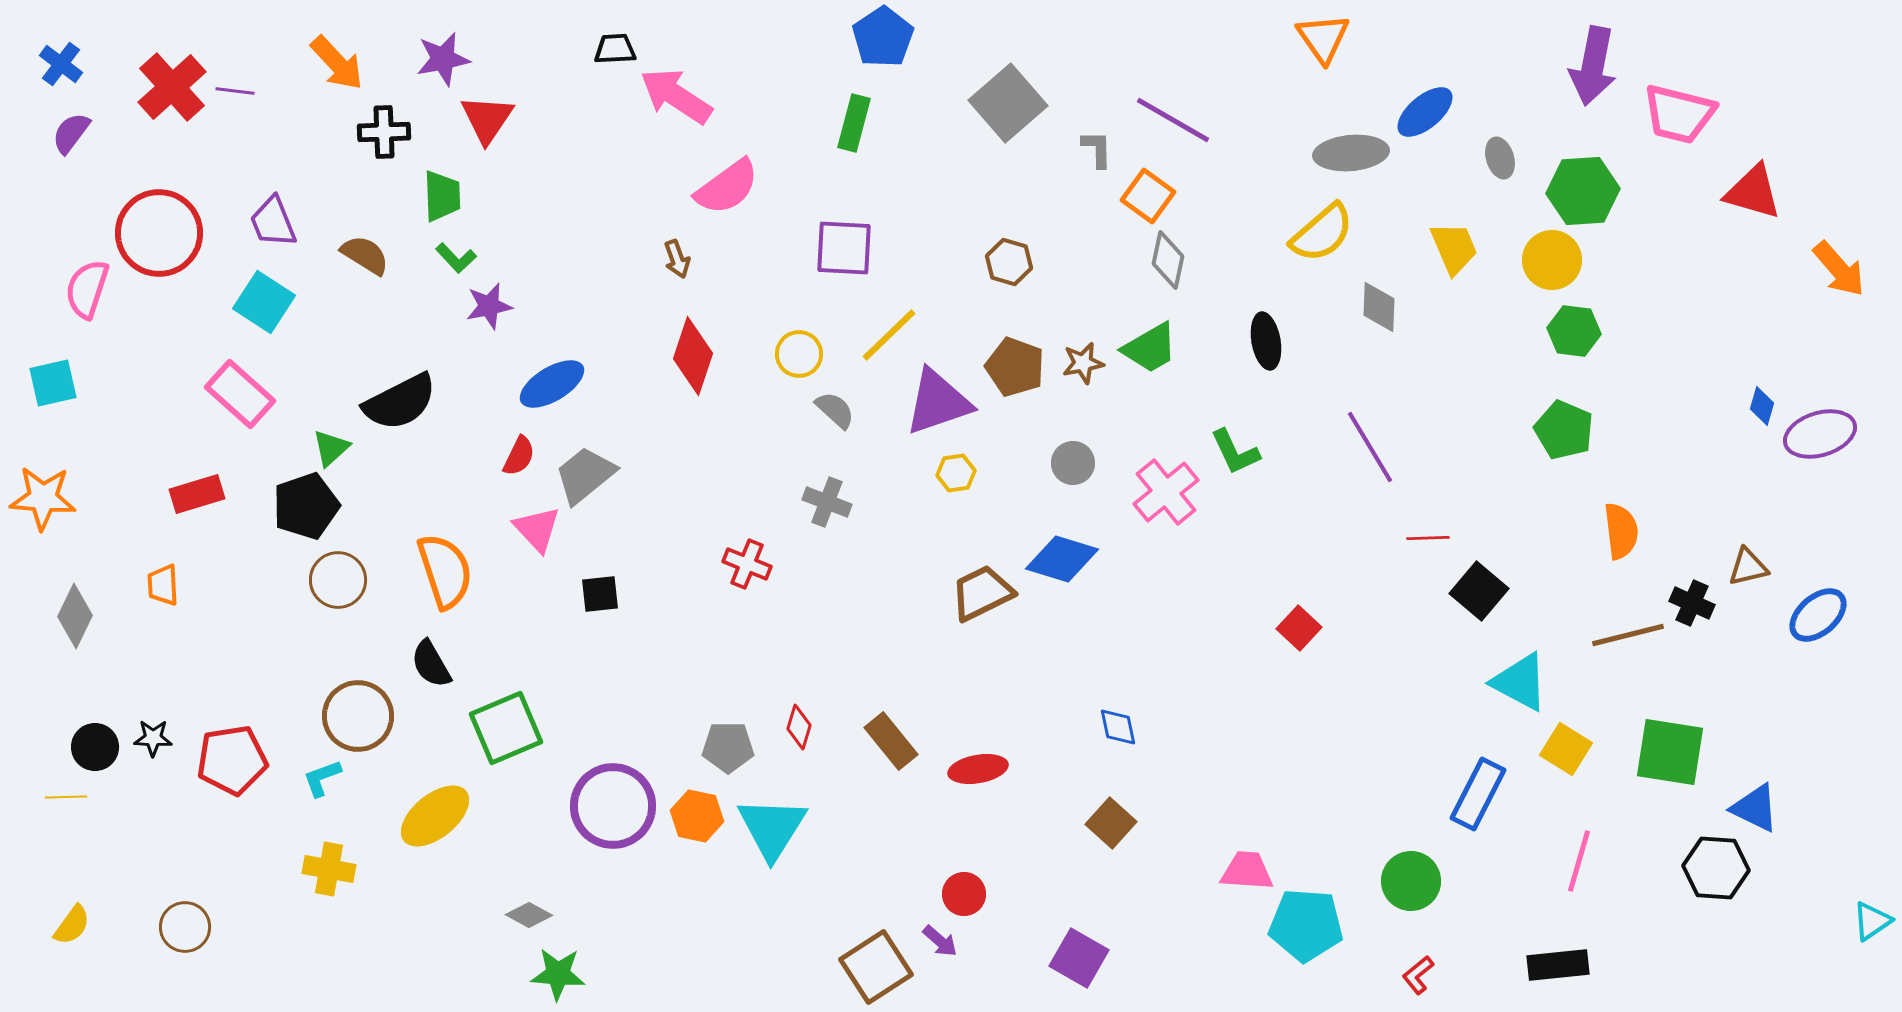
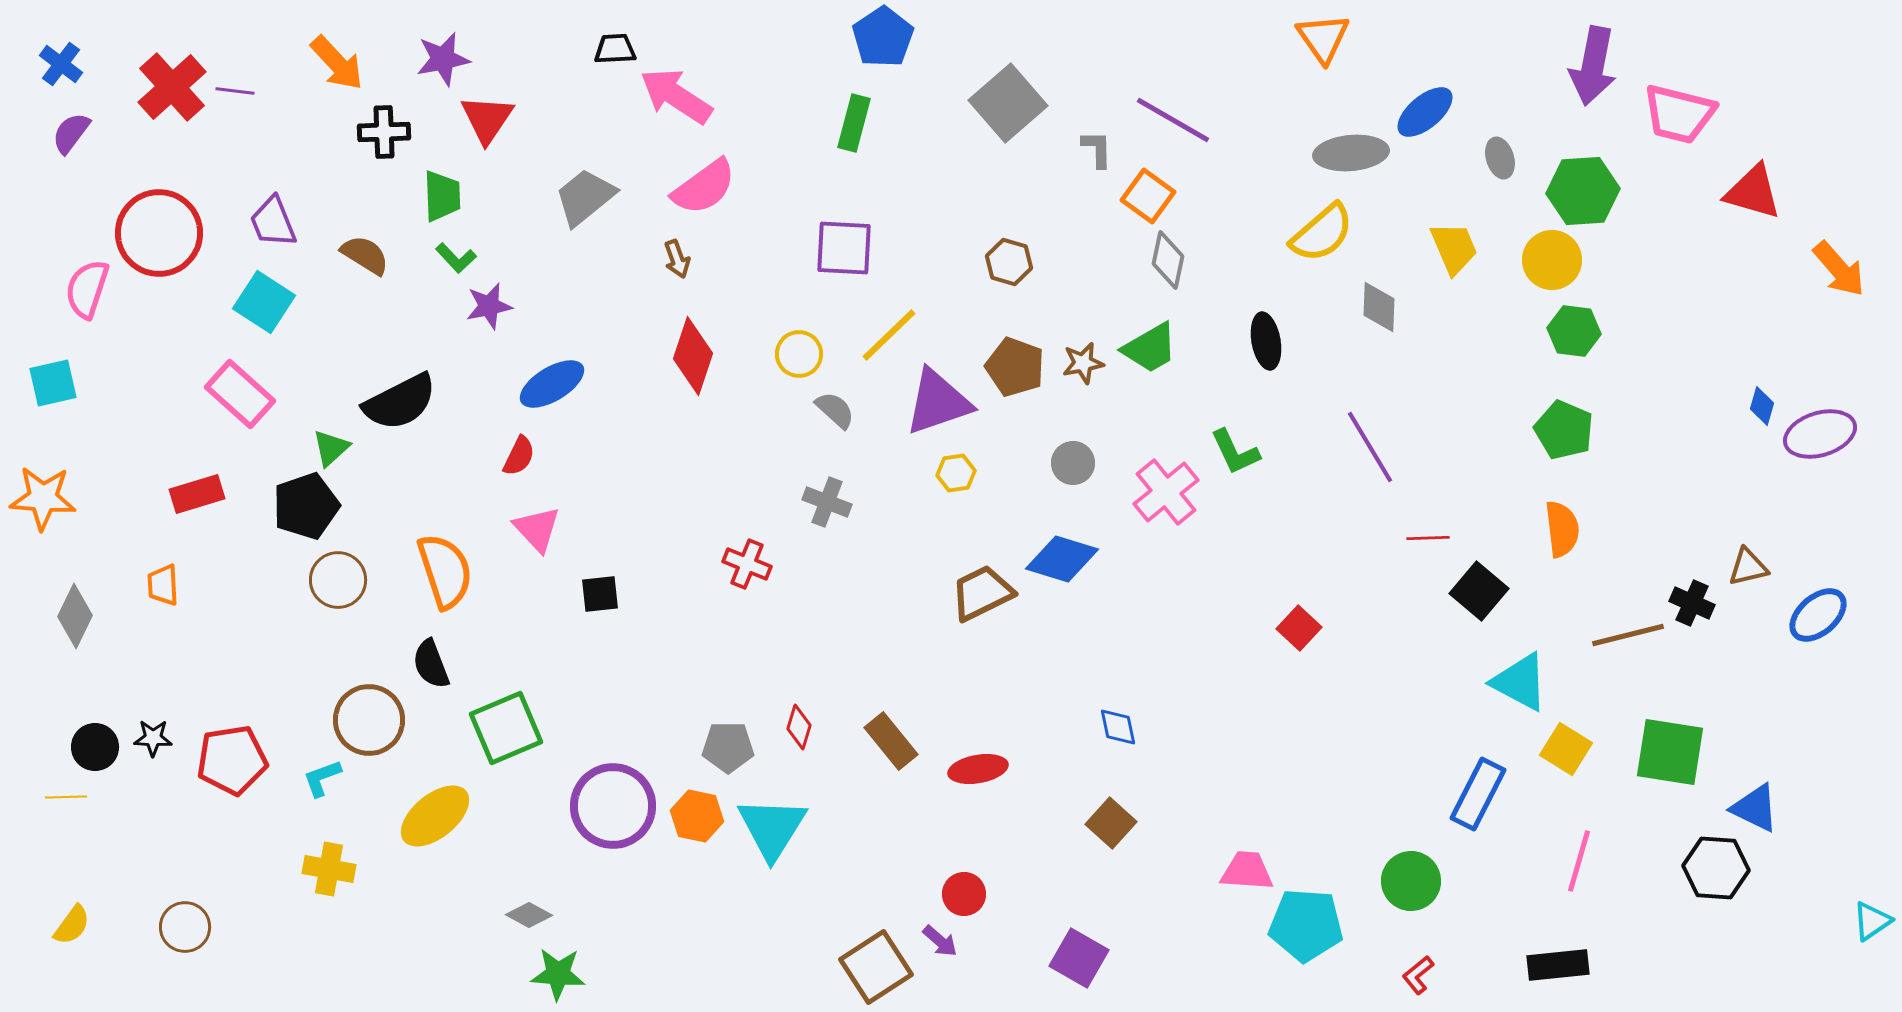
pink semicircle at (727, 187): moved 23 px left
gray trapezoid at (585, 475): moved 278 px up
orange semicircle at (1621, 531): moved 59 px left, 2 px up
black semicircle at (431, 664): rotated 9 degrees clockwise
brown circle at (358, 716): moved 11 px right, 4 px down
